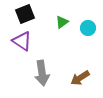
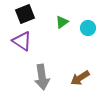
gray arrow: moved 4 px down
